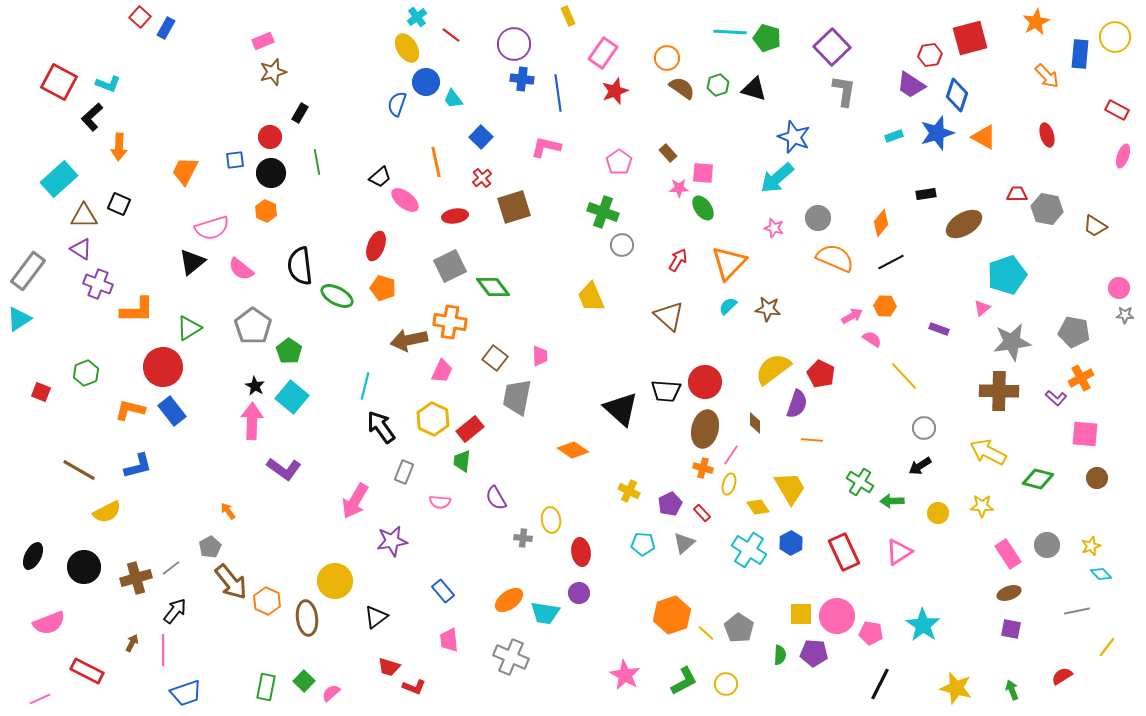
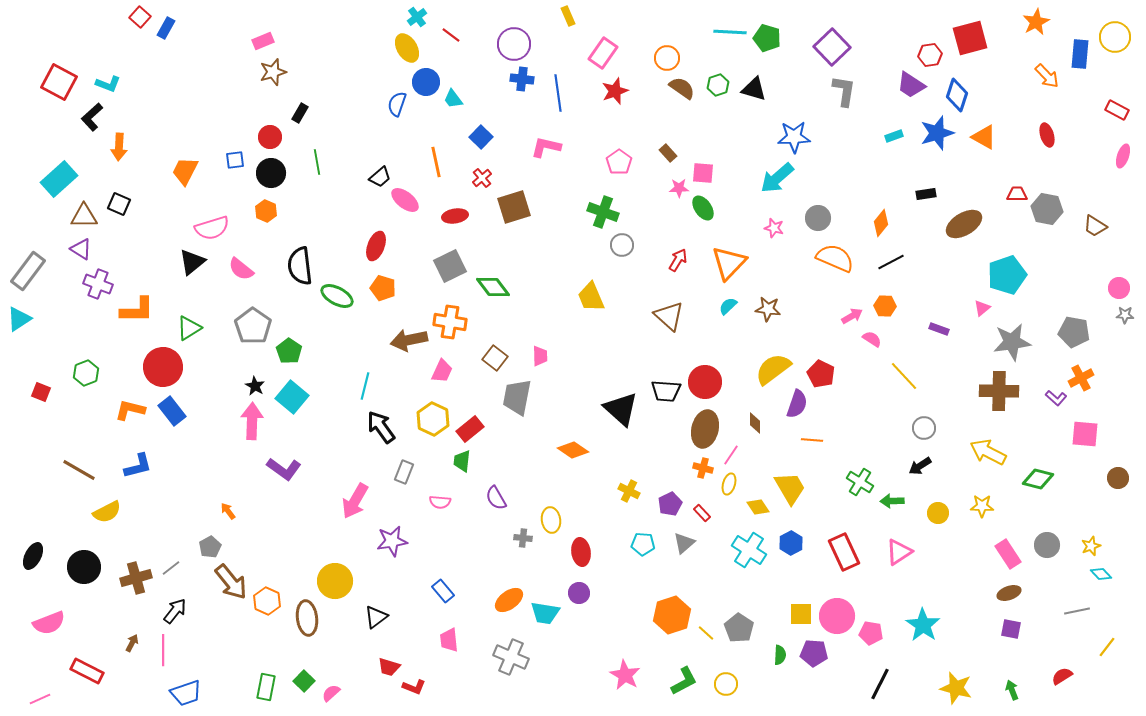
blue star at (794, 137): rotated 24 degrees counterclockwise
brown circle at (1097, 478): moved 21 px right
